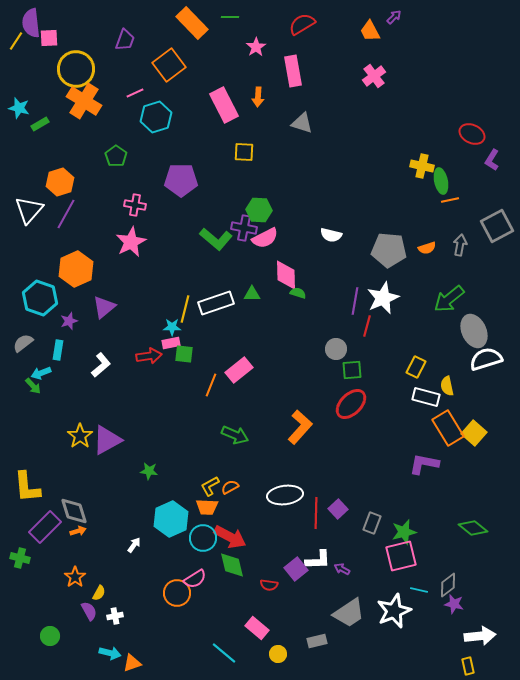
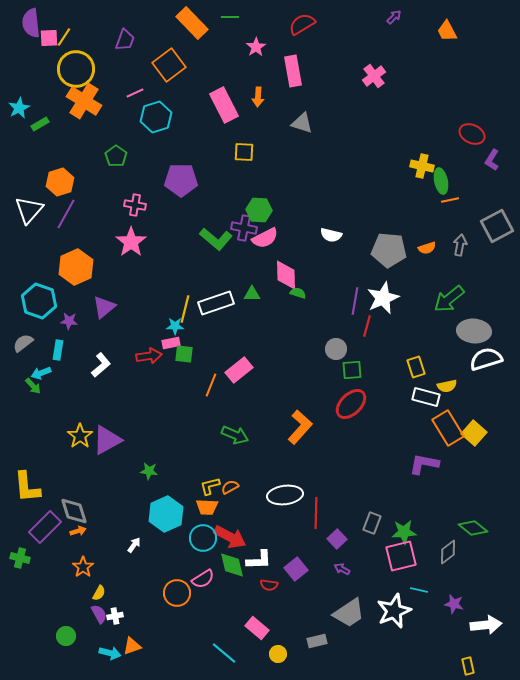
orange trapezoid at (370, 31): moved 77 px right
yellow line at (16, 41): moved 48 px right, 4 px up
cyan star at (19, 108): rotated 30 degrees clockwise
pink star at (131, 242): rotated 8 degrees counterclockwise
orange hexagon at (76, 269): moved 2 px up
cyan hexagon at (40, 298): moved 1 px left, 3 px down
purple star at (69, 321): rotated 24 degrees clockwise
cyan star at (172, 327): moved 3 px right, 1 px up
gray ellipse at (474, 331): rotated 60 degrees counterclockwise
yellow rectangle at (416, 367): rotated 45 degrees counterclockwise
yellow semicircle at (447, 386): rotated 90 degrees counterclockwise
yellow L-shape at (210, 486): rotated 15 degrees clockwise
purple square at (338, 509): moved 1 px left, 30 px down
cyan hexagon at (171, 519): moved 5 px left, 5 px up
green star at (404, 532): rotated 10 degrees clockwise
white L-shape at (318, 560): moved 59 px left
orange star at (75, 577): moved 8 px right, 10 px up
pink semicircle at (195, 579): moved 8 px right
gray diamond at (448, 585): moved 33 px up
purple semicircle at (89, 611): moved 10 px right, 3 px down
green circle at (50, 636): moved 16 px right
white arrow at (480, 636): moved 6 px right, 11 px up
orange triangle at (132, 663): moved 17 px up
